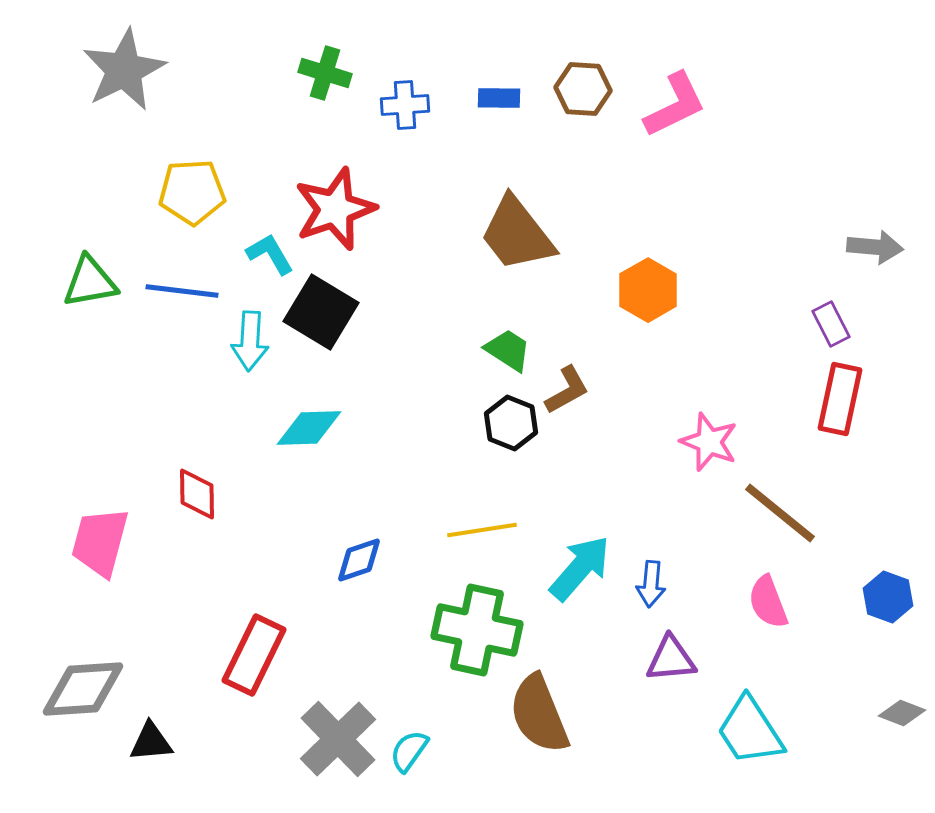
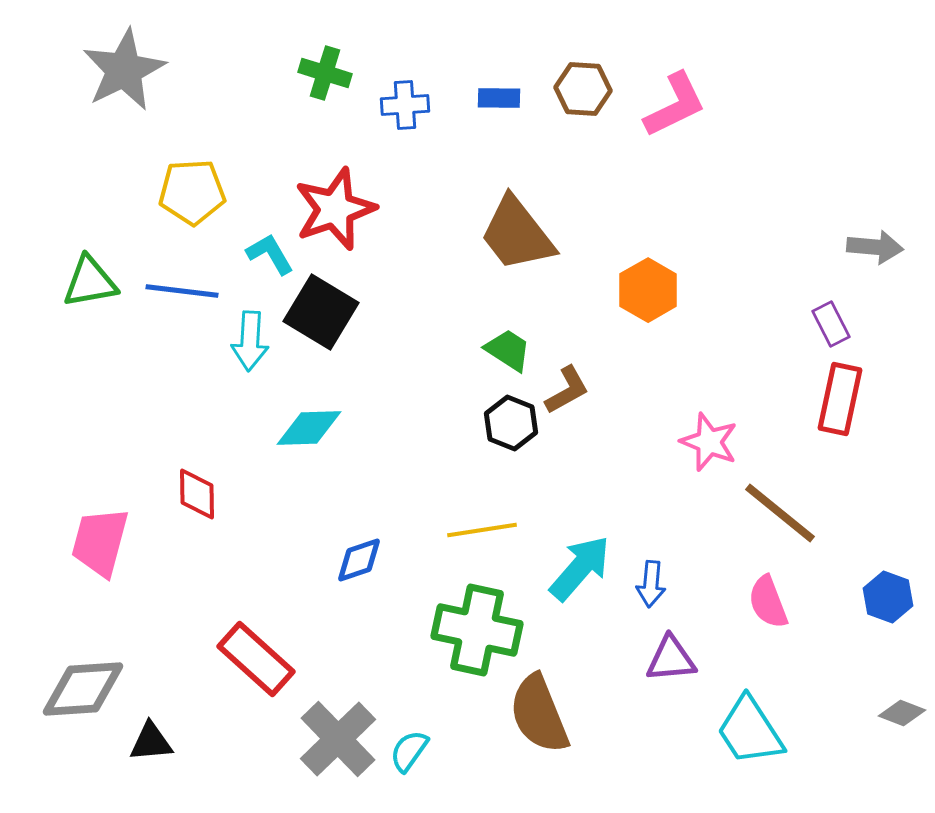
red rectangle at (254, 655): moved 2 px right, 4 px down; rotated 74 degrees counterclockwise
